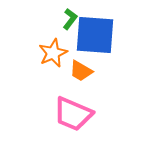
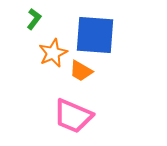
green L-shape: moved 36 px left
pink trapezoid: moved 2 px down
